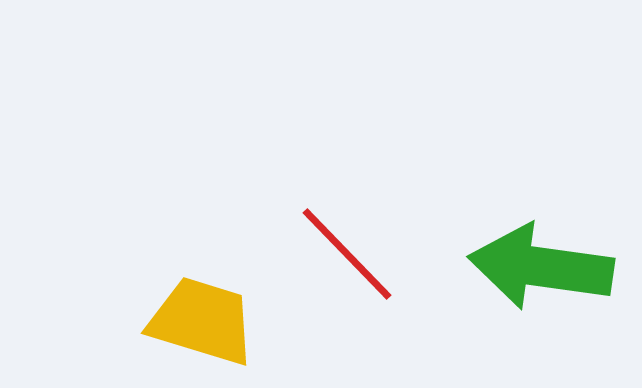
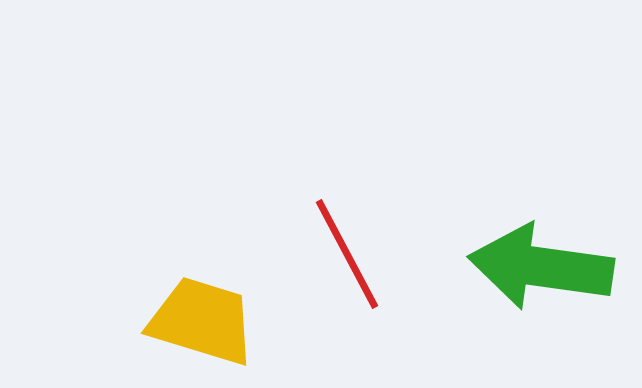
red line: rotated 16 degrees clockwise
